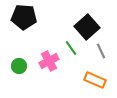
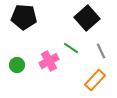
black square: moved 9 px up
green line: rotated 21 degrees counterclockwise
green circle: moved 2 px left, 1 px up
orange rectangle: rotated 70 degrees counterclockwise
